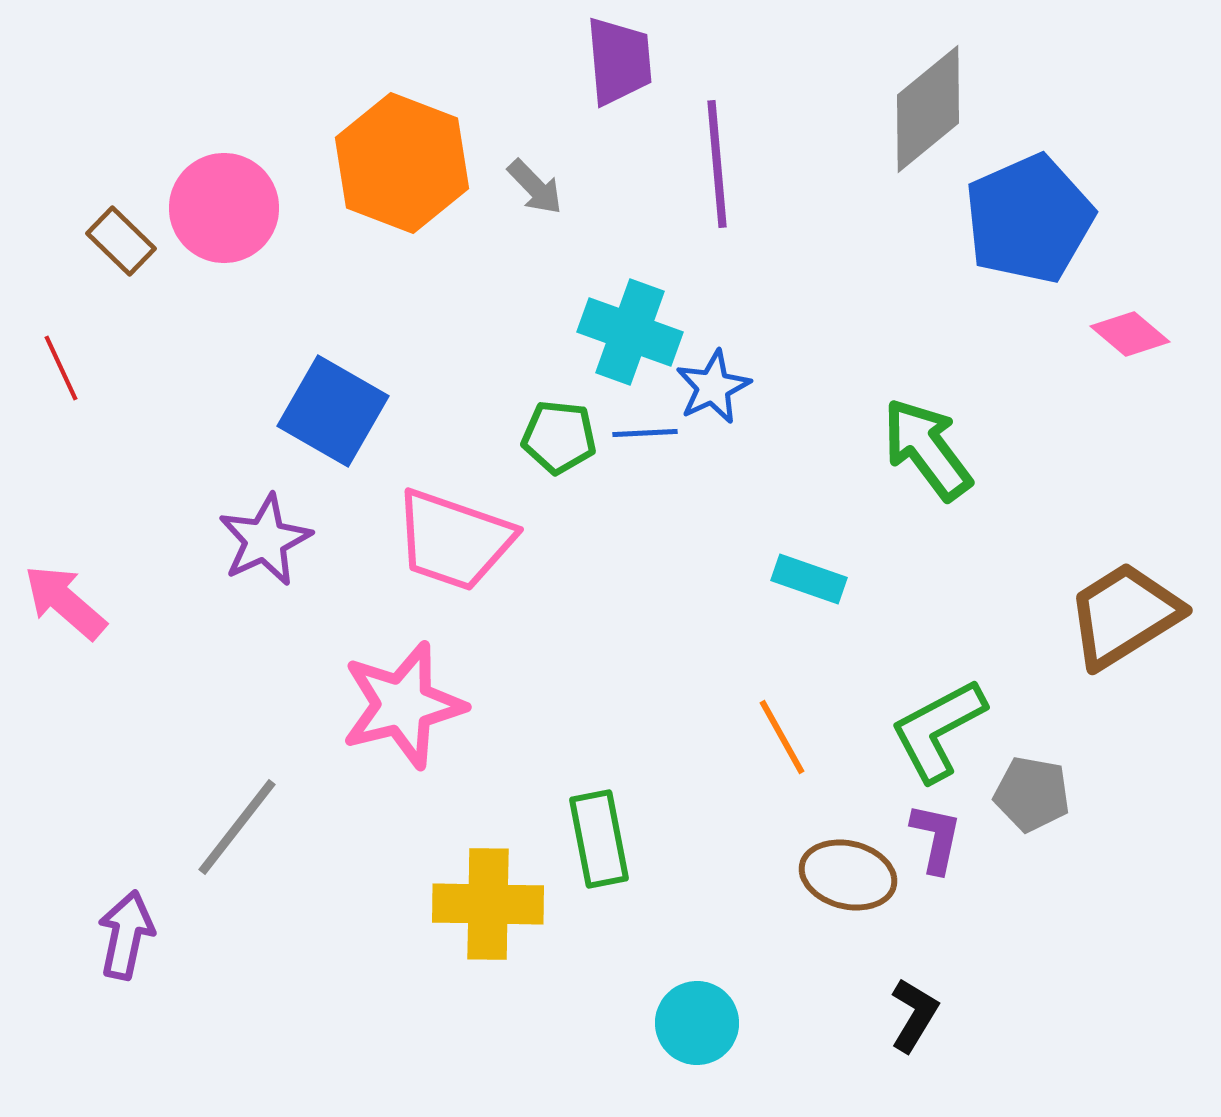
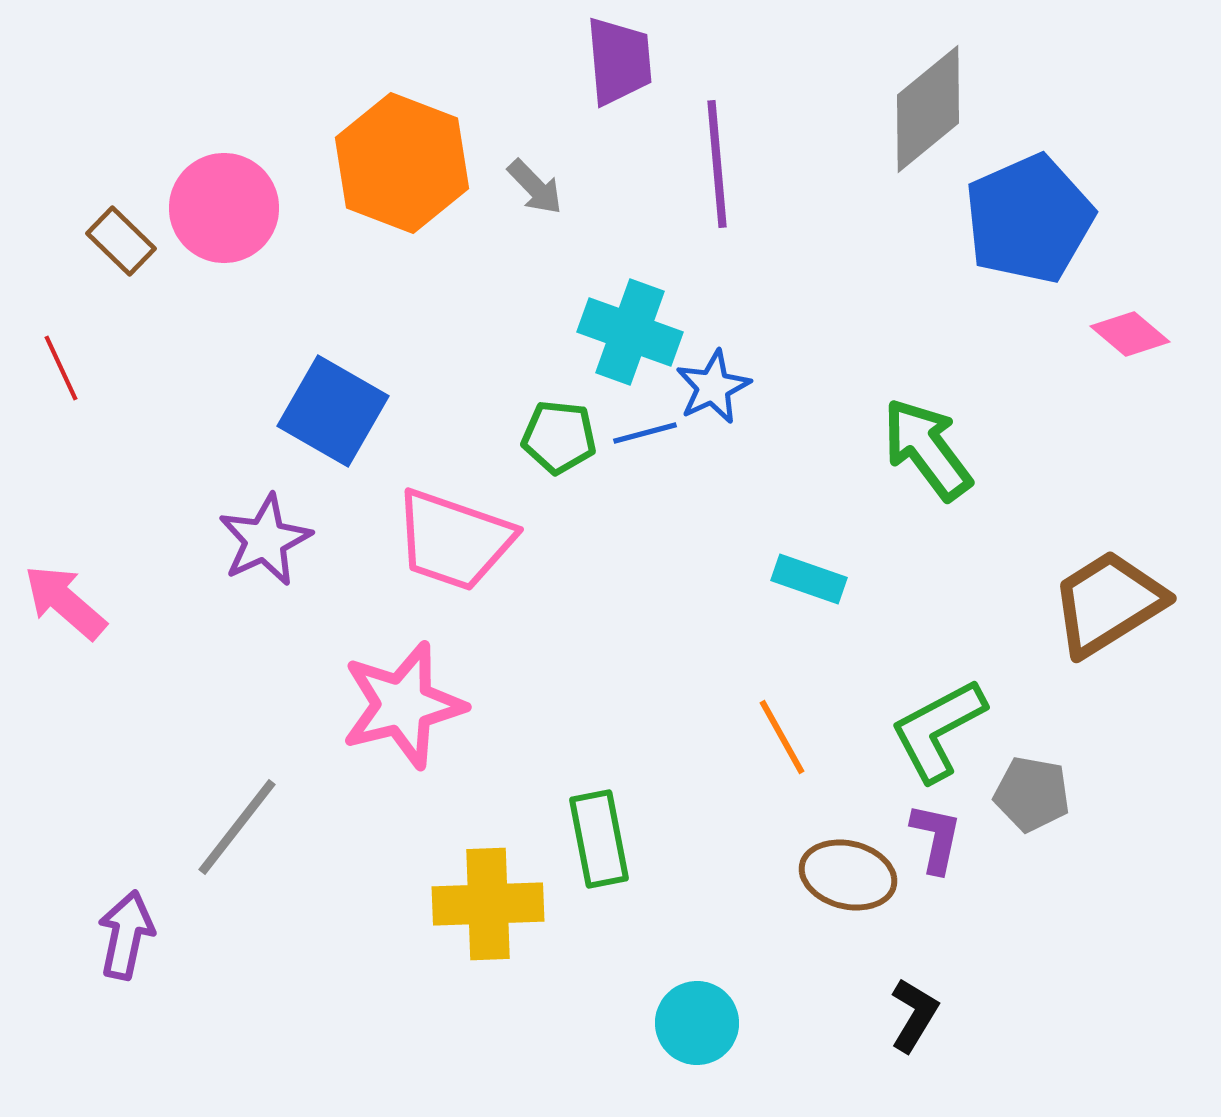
blue line: rotated 12 degrees counterclockwise
brown trapezoid: moved 16 px left, 12 px up
yellow cross: rotated 3 degrees counterclockwise
